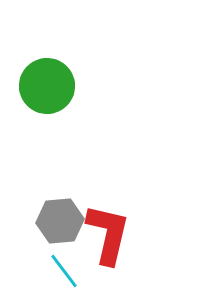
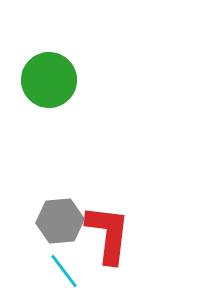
green circle: moved 2 px right, 6 px up
red L-shape: rotated 6 degrees counterclockwise
